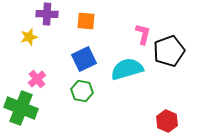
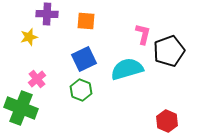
green hexagon: moved 1 px left, 1 px up; rotated 10 degrees clockwise
